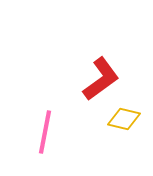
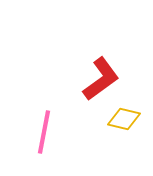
pink line: moved 1 px left
